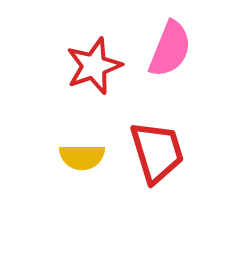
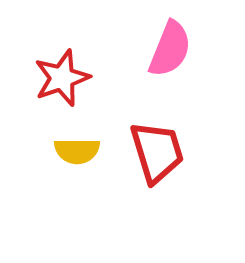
red star: moved 32 px left, 12 px down
yellow semicircle: moved 5 px left, 6 px up
